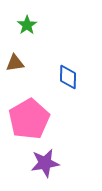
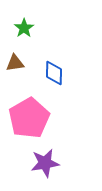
green star: moved 3 px left, 3 px down
blue diamond: moved 14 px left, 4 px up
pink pentagon: moved 1 px up
